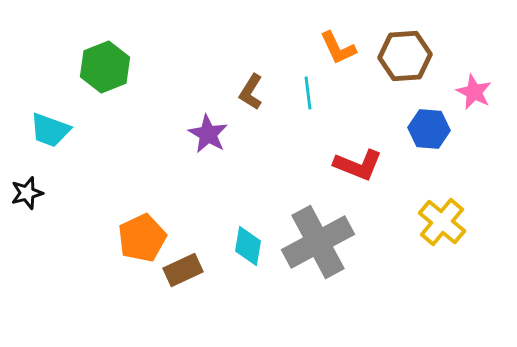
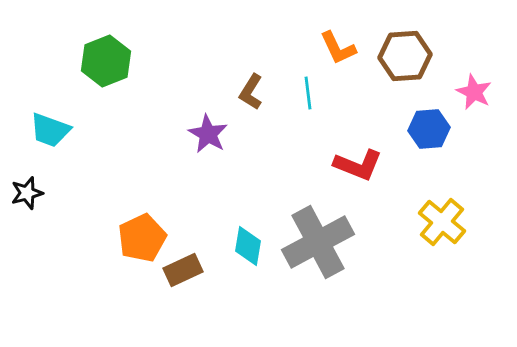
green hexagon: moved 1 px right, 6 px up
blue hexagon: rotated 9 degrees counterclockwise
